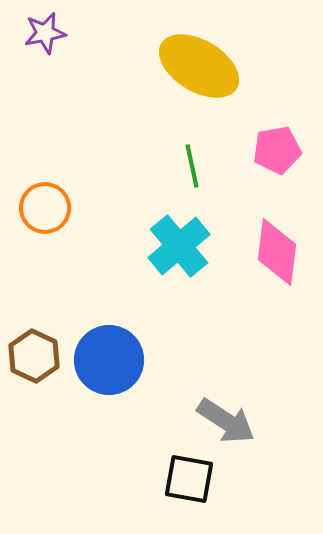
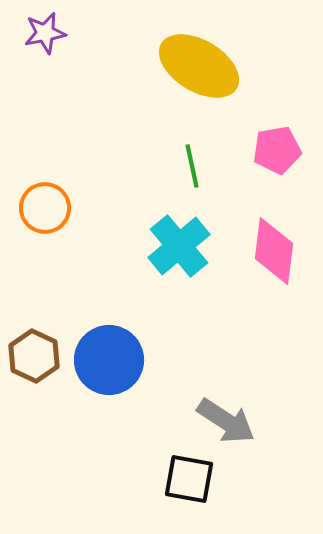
pink diamond: moved 3 px left, 1 px up
